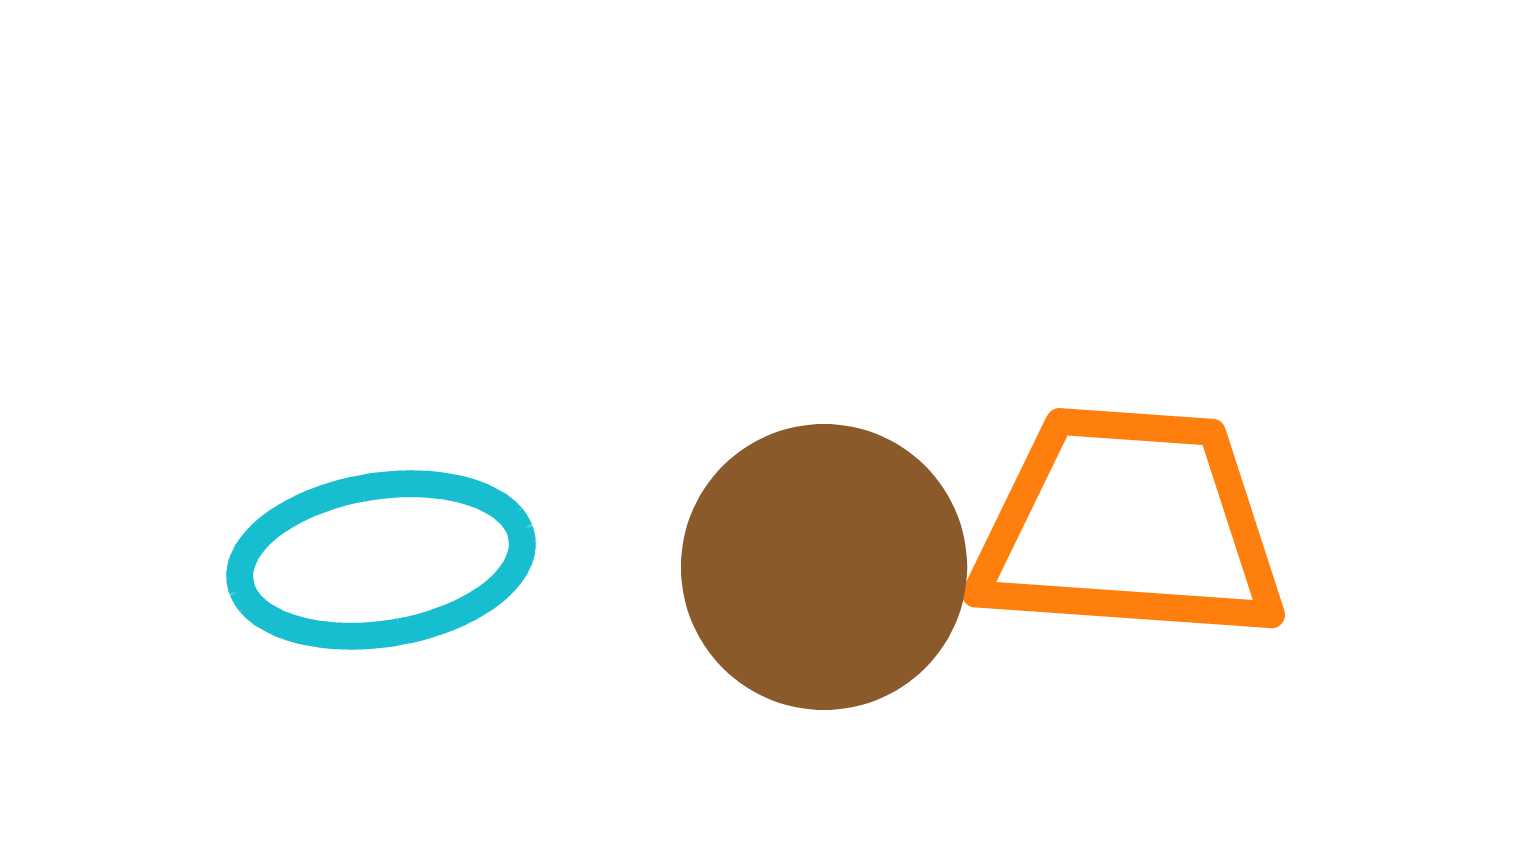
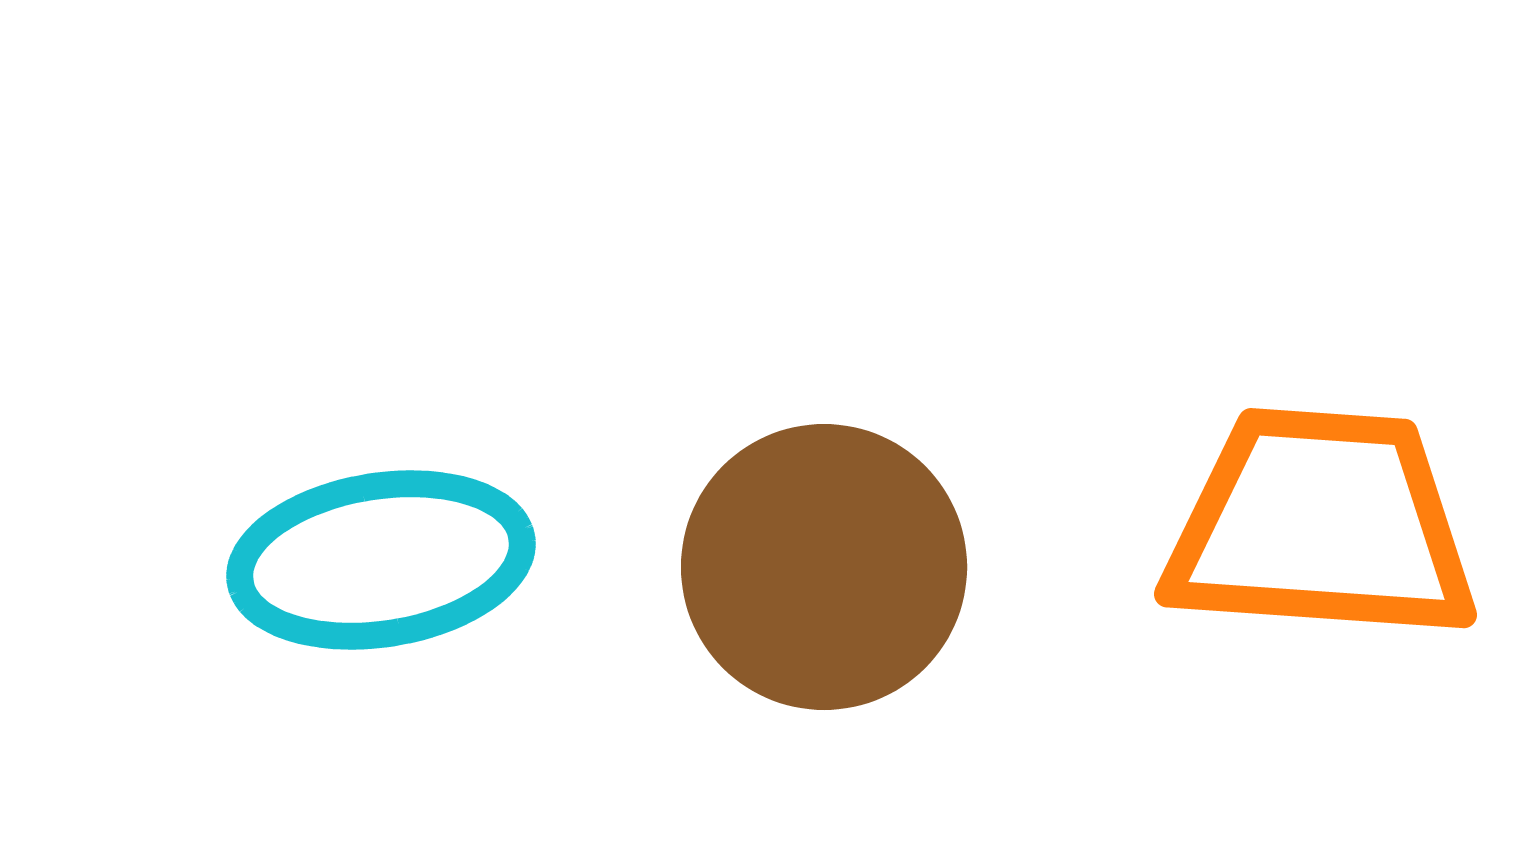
orange trapezoid: moved 192 px right
